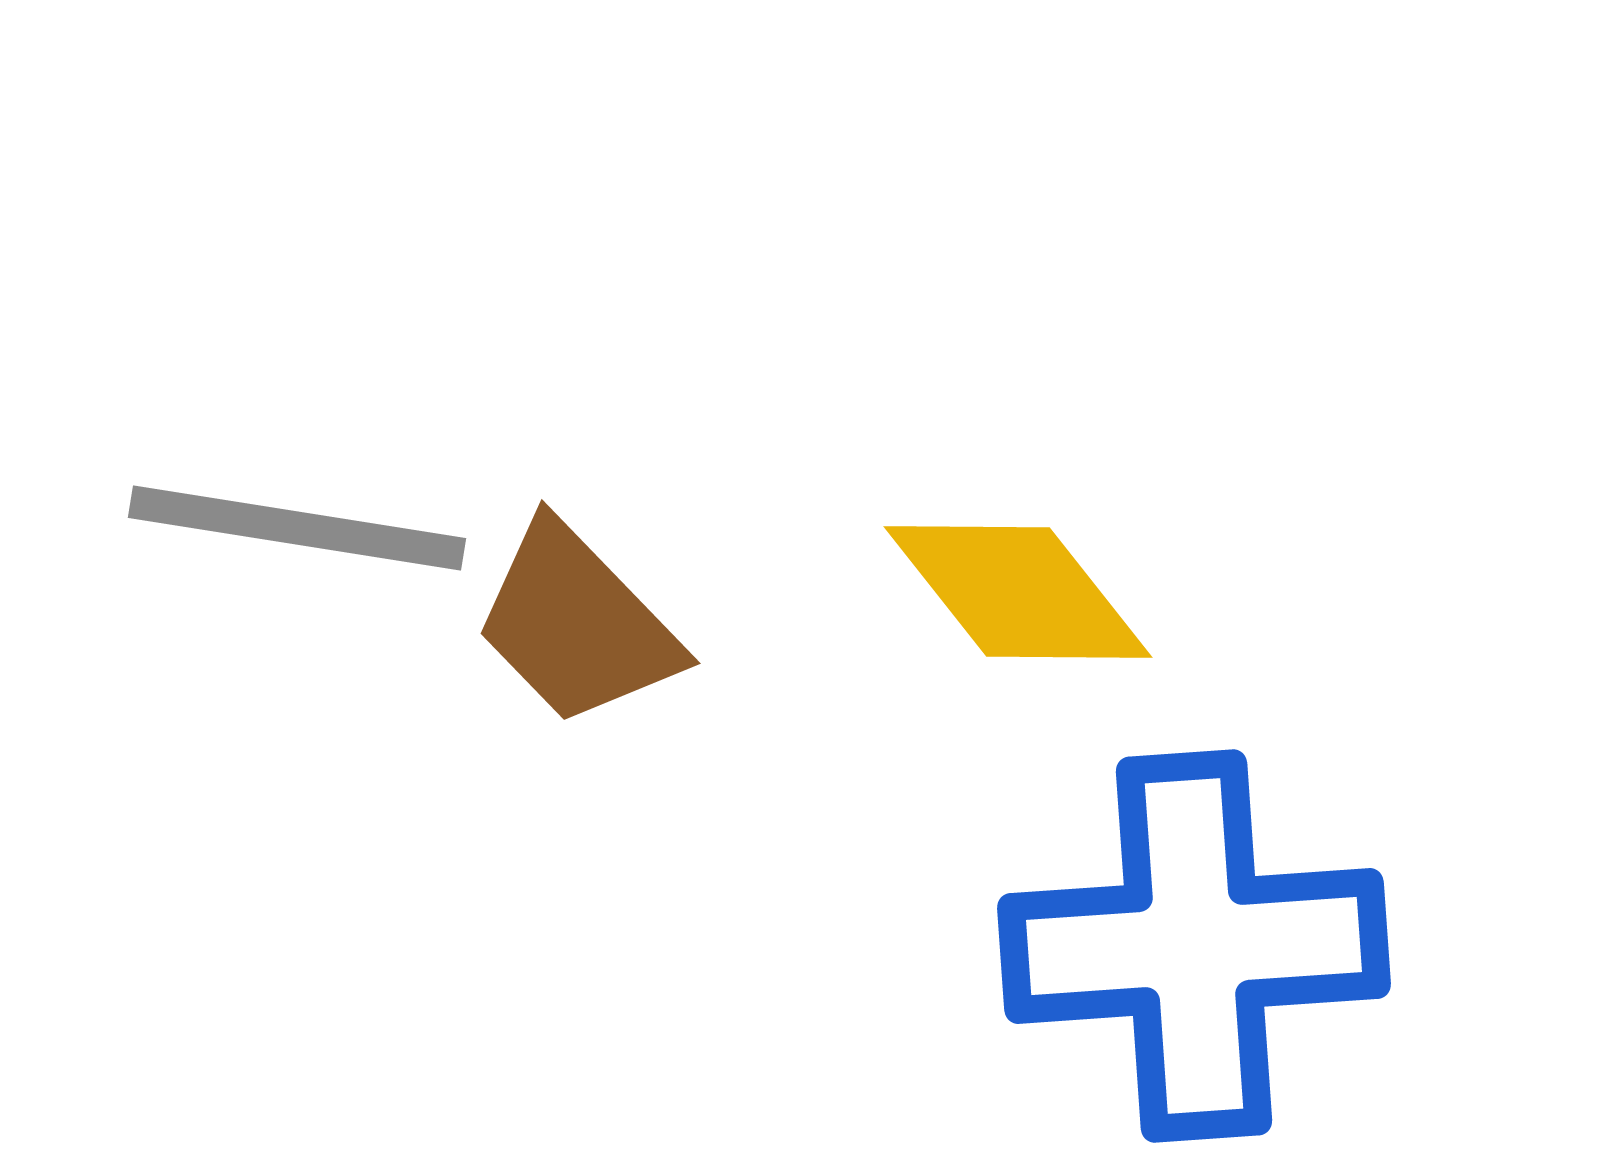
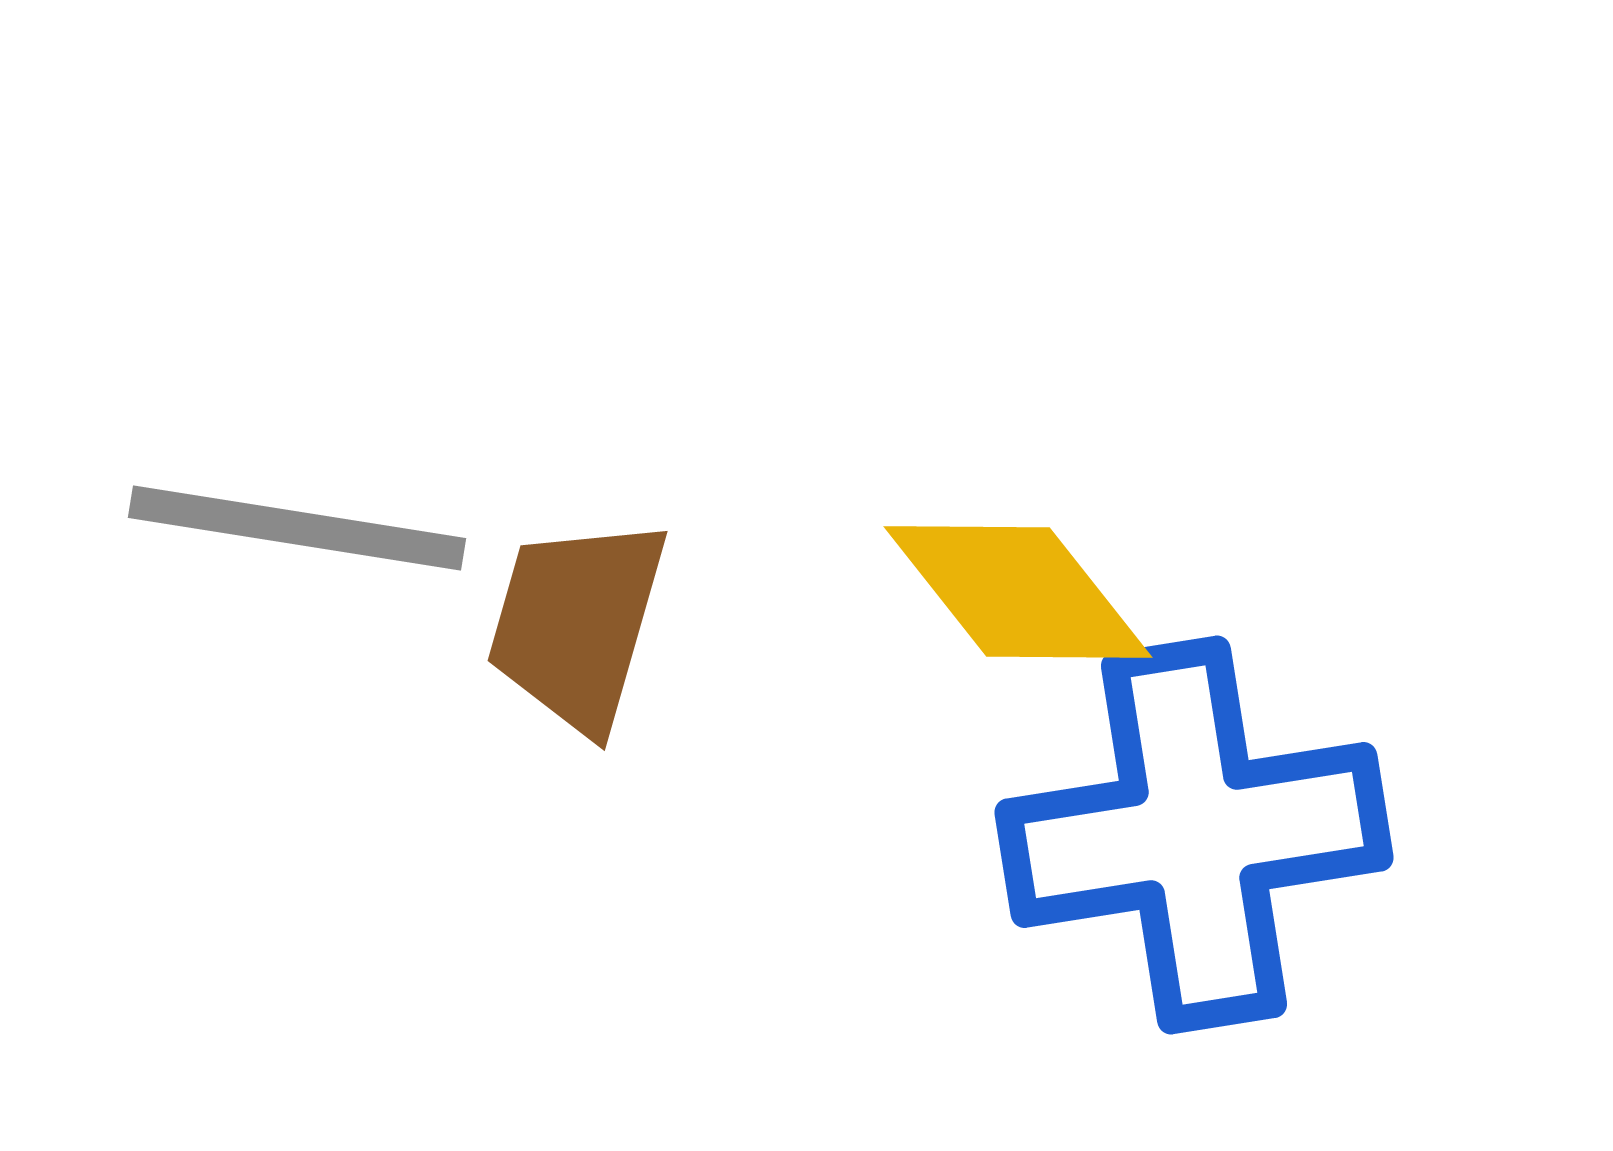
brown trapezoid: rotated 60 degrees clockwise
blue cross: moved 111 px up; rotated 5 degrees counterclockwise
